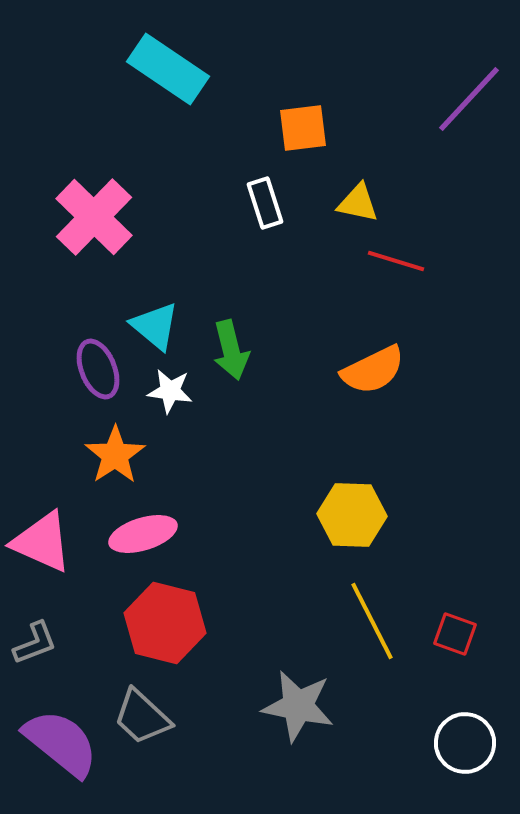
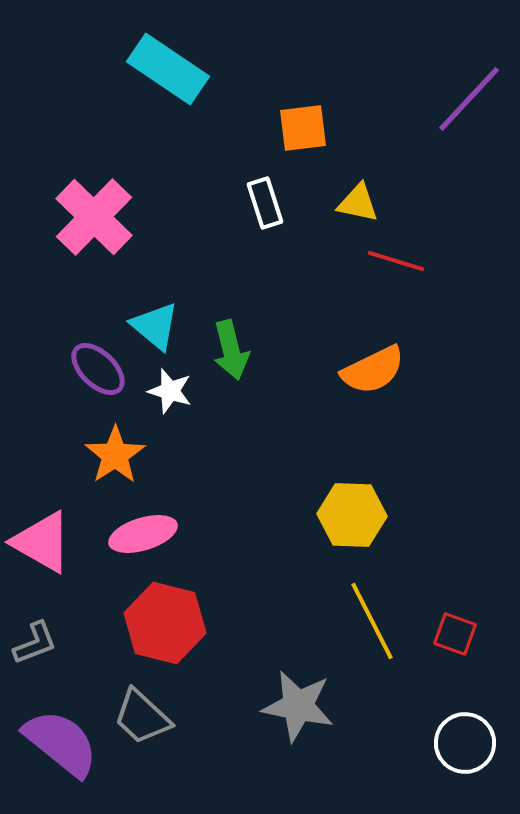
purple ellipse: rotated 24 degrees counterclockwise
white star: rotated 9 degrees clockwise
pink triangle: rotated 6 degrees clockwise
